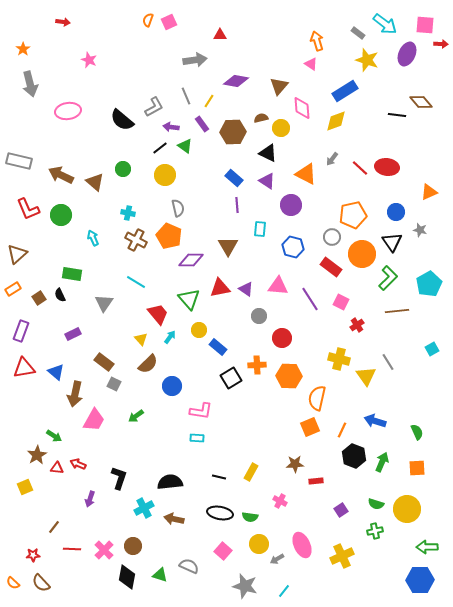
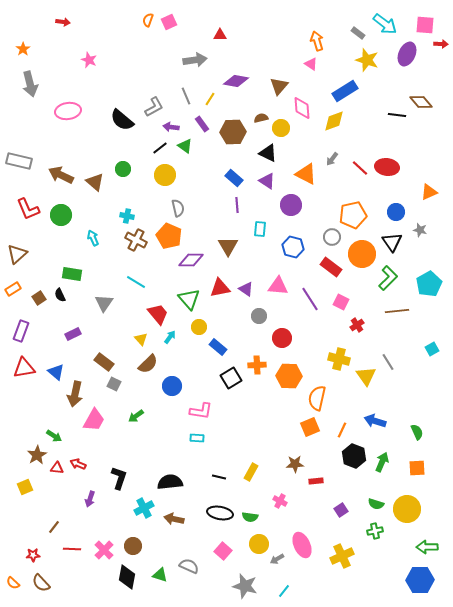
yellow line at (209, 101): moved 1 px right, 2 px up
yellow diamond at (336, 121): moved 2 px left
cyan cross at (128, 213): moved 1 px left, 3 px down
yellow circle at (199, 330): moved 3 px up
